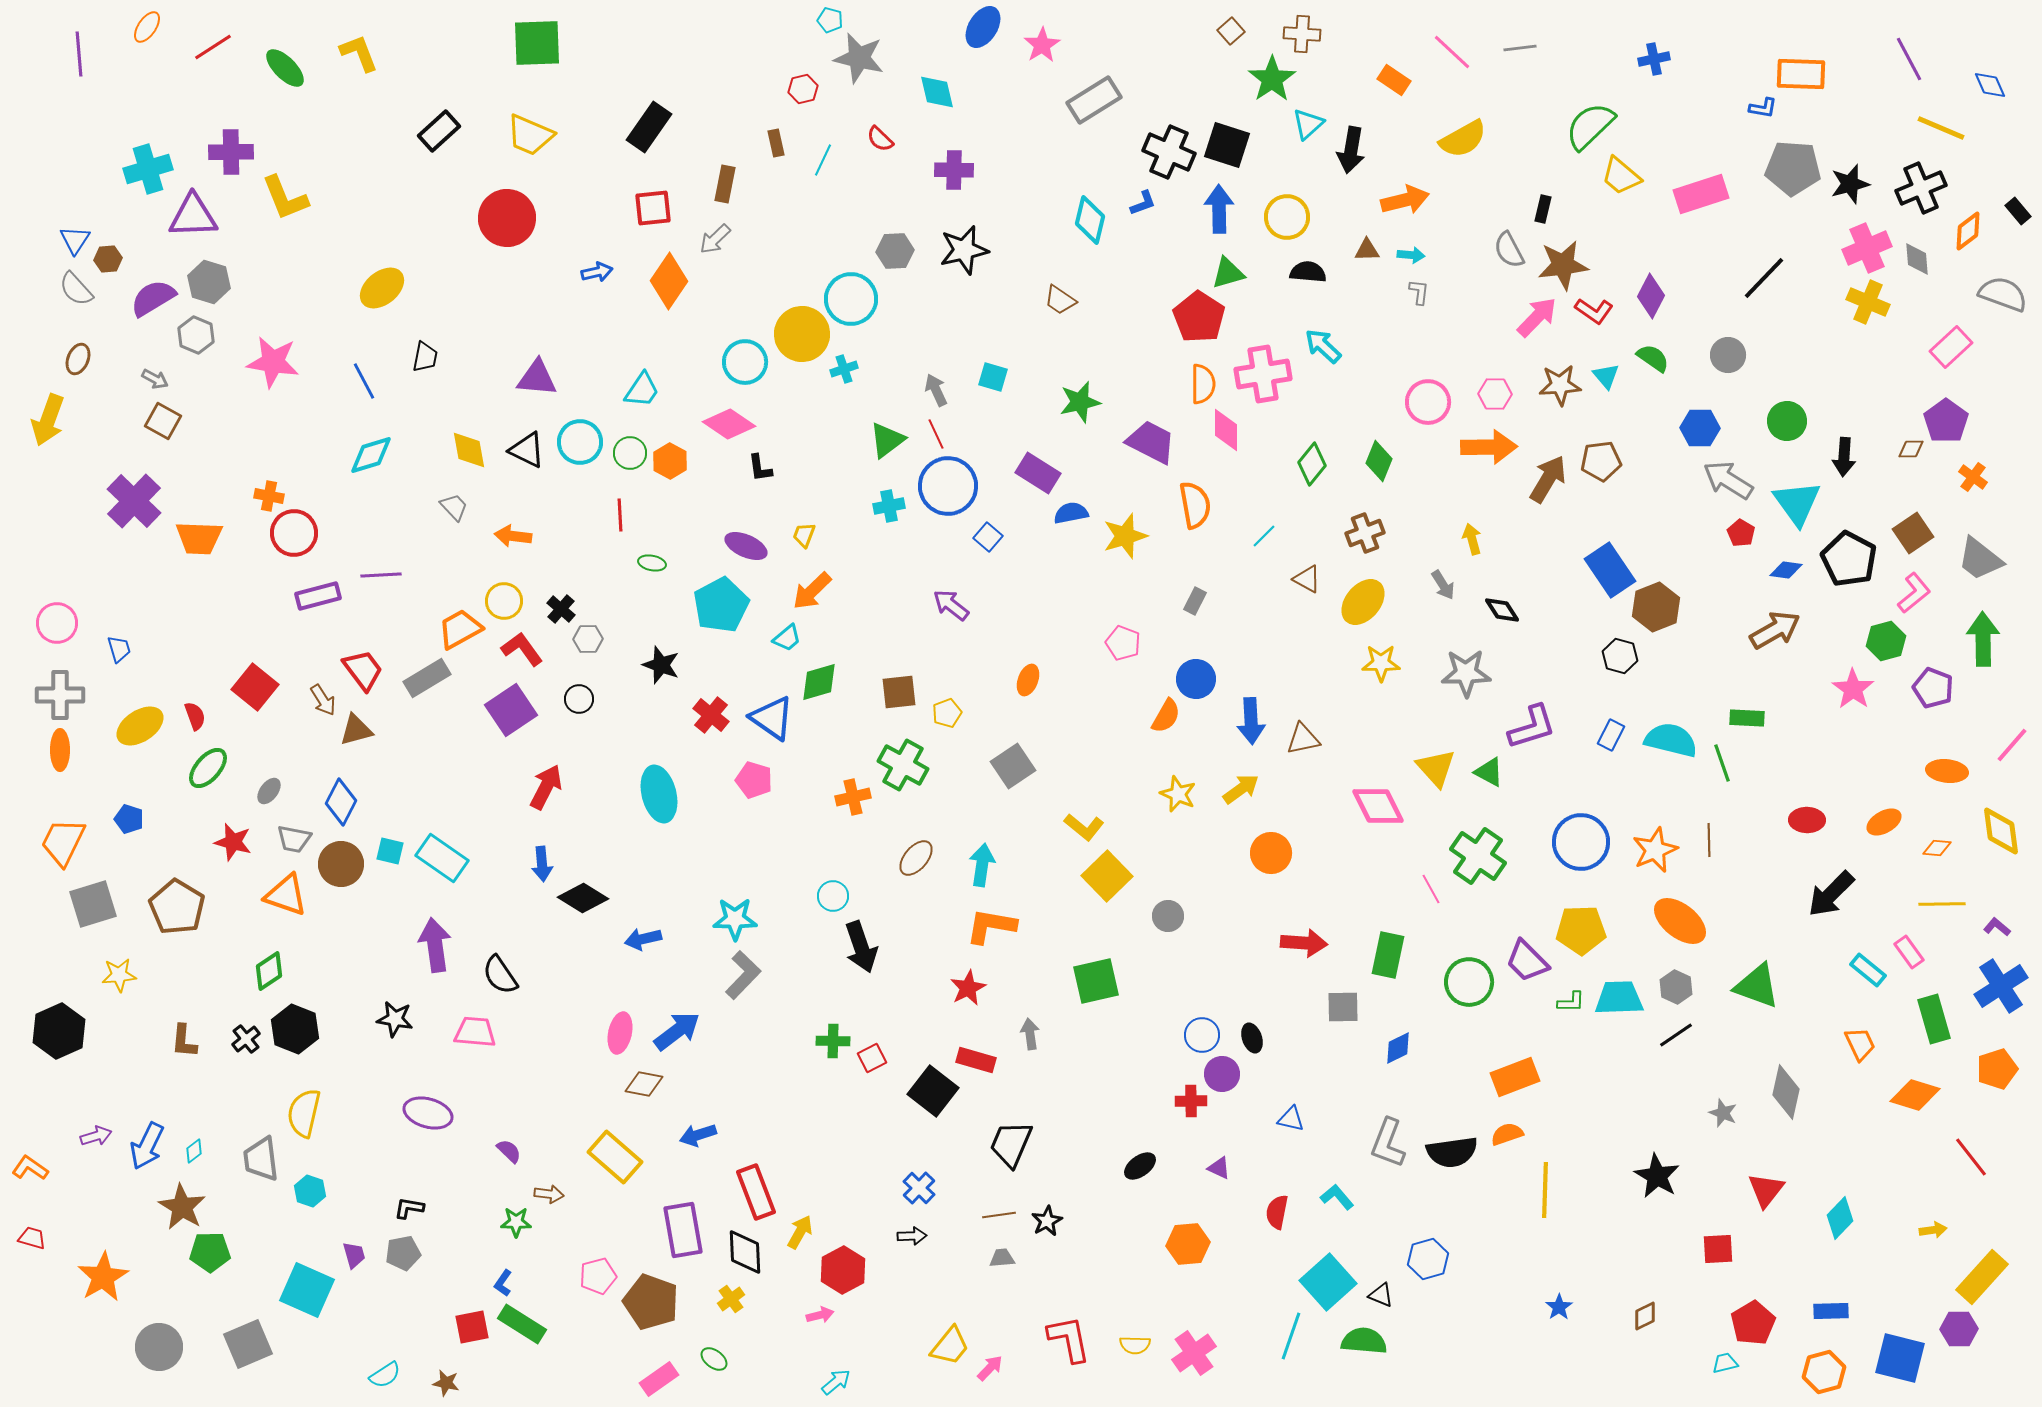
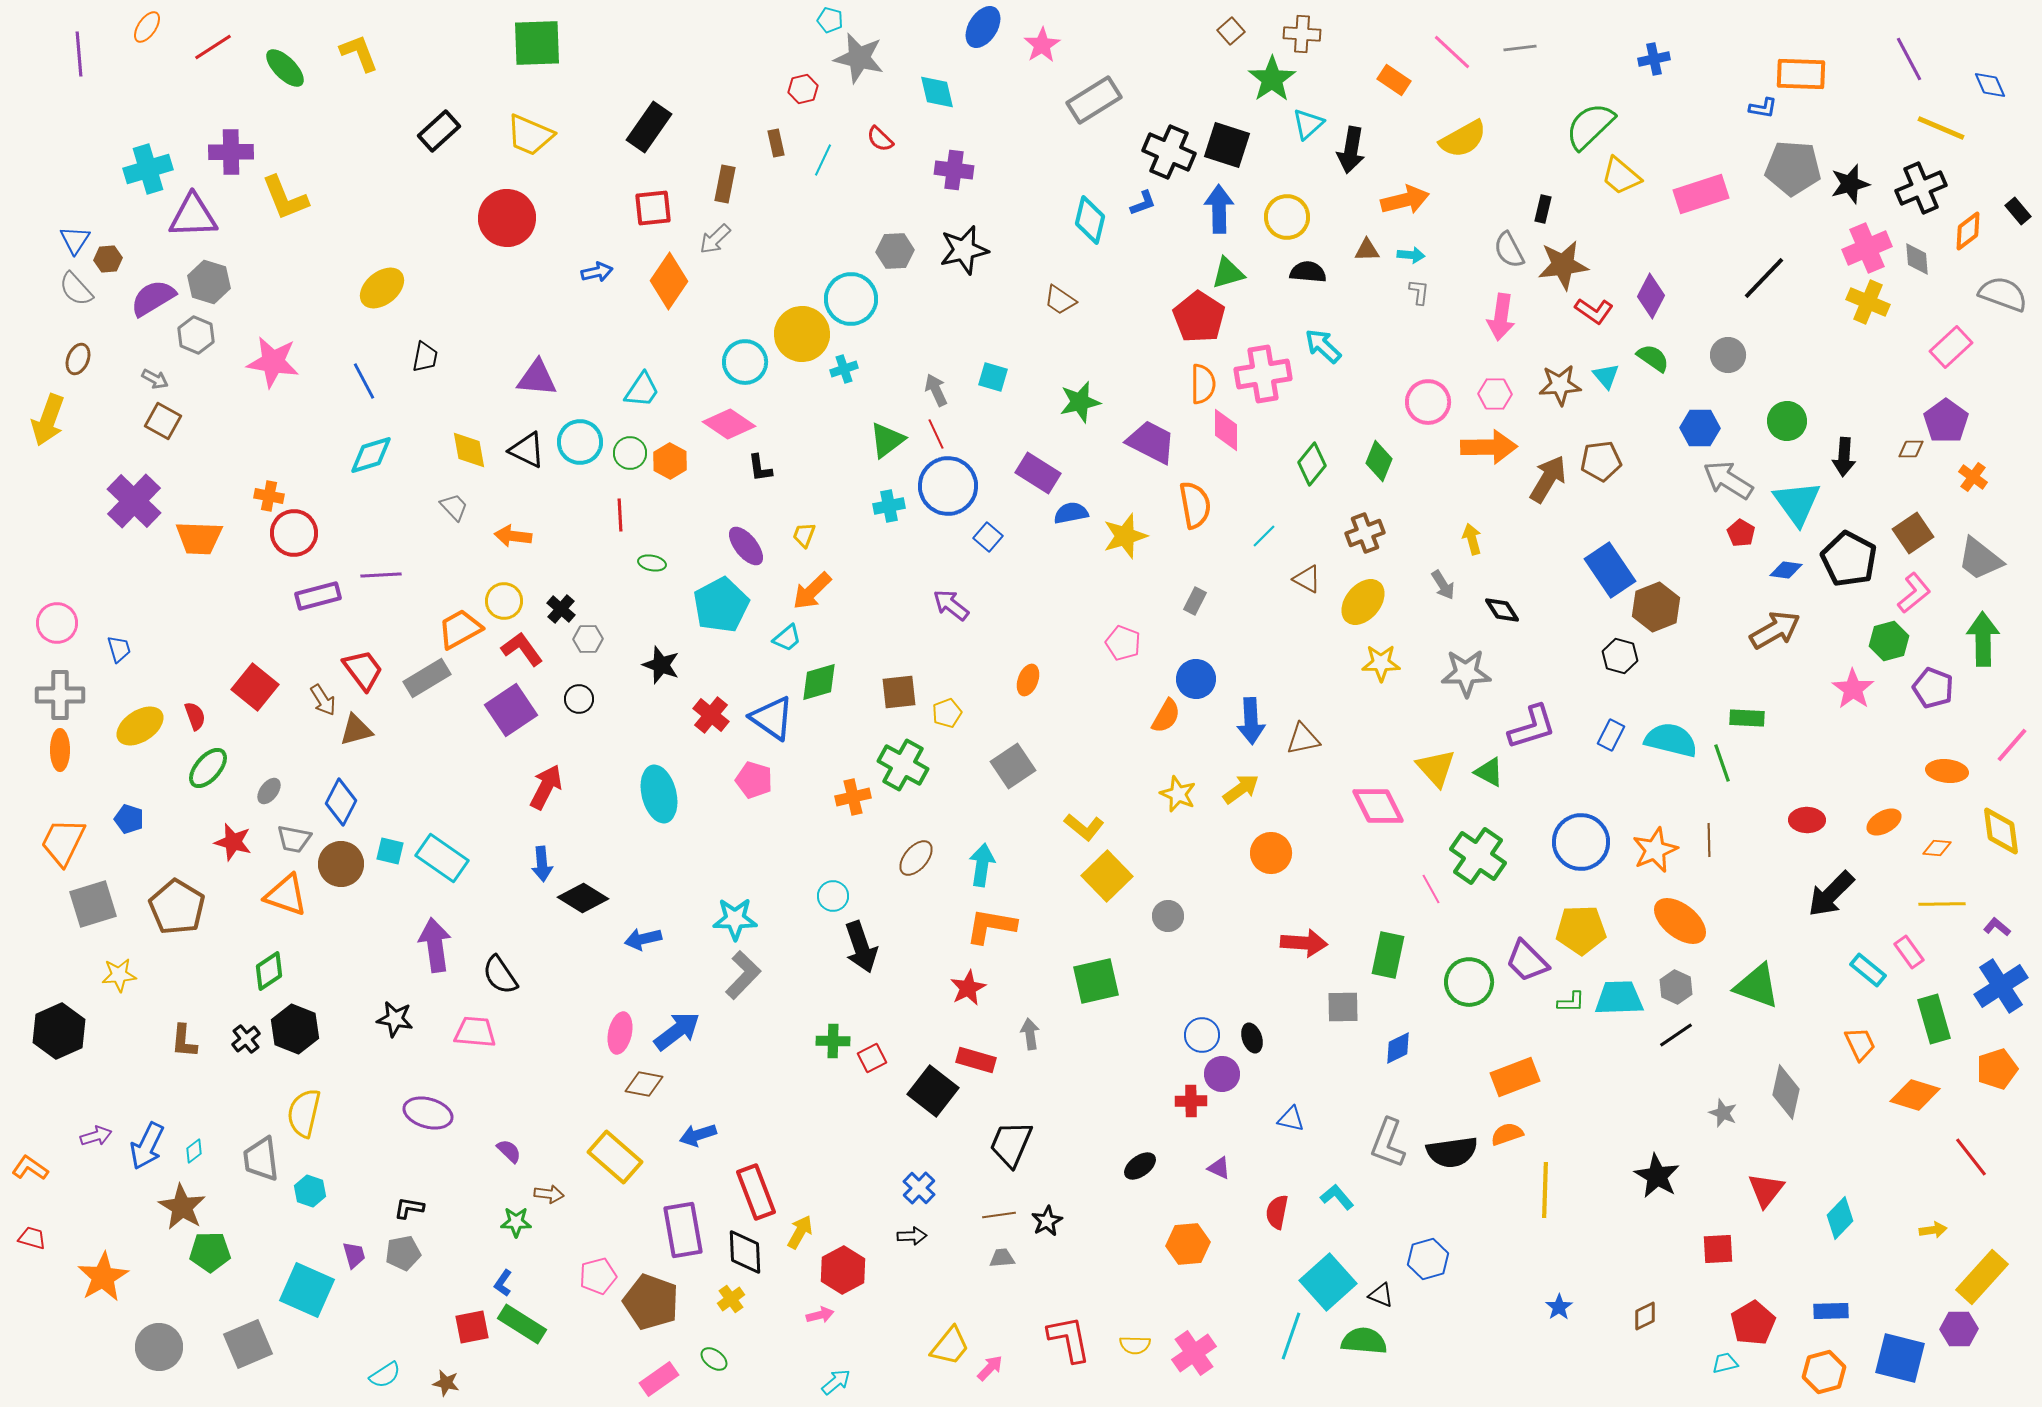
purple cross at (954, 170): rotated 6 degrees clockwise
pink arrow at (1537, 317): moved 36 px left; rotated 144 degrees clockwise
purple ellipse at (746, 546): rotated 27 degrees clockwise
green hexagon at (1886, 641): moved 3 px right
